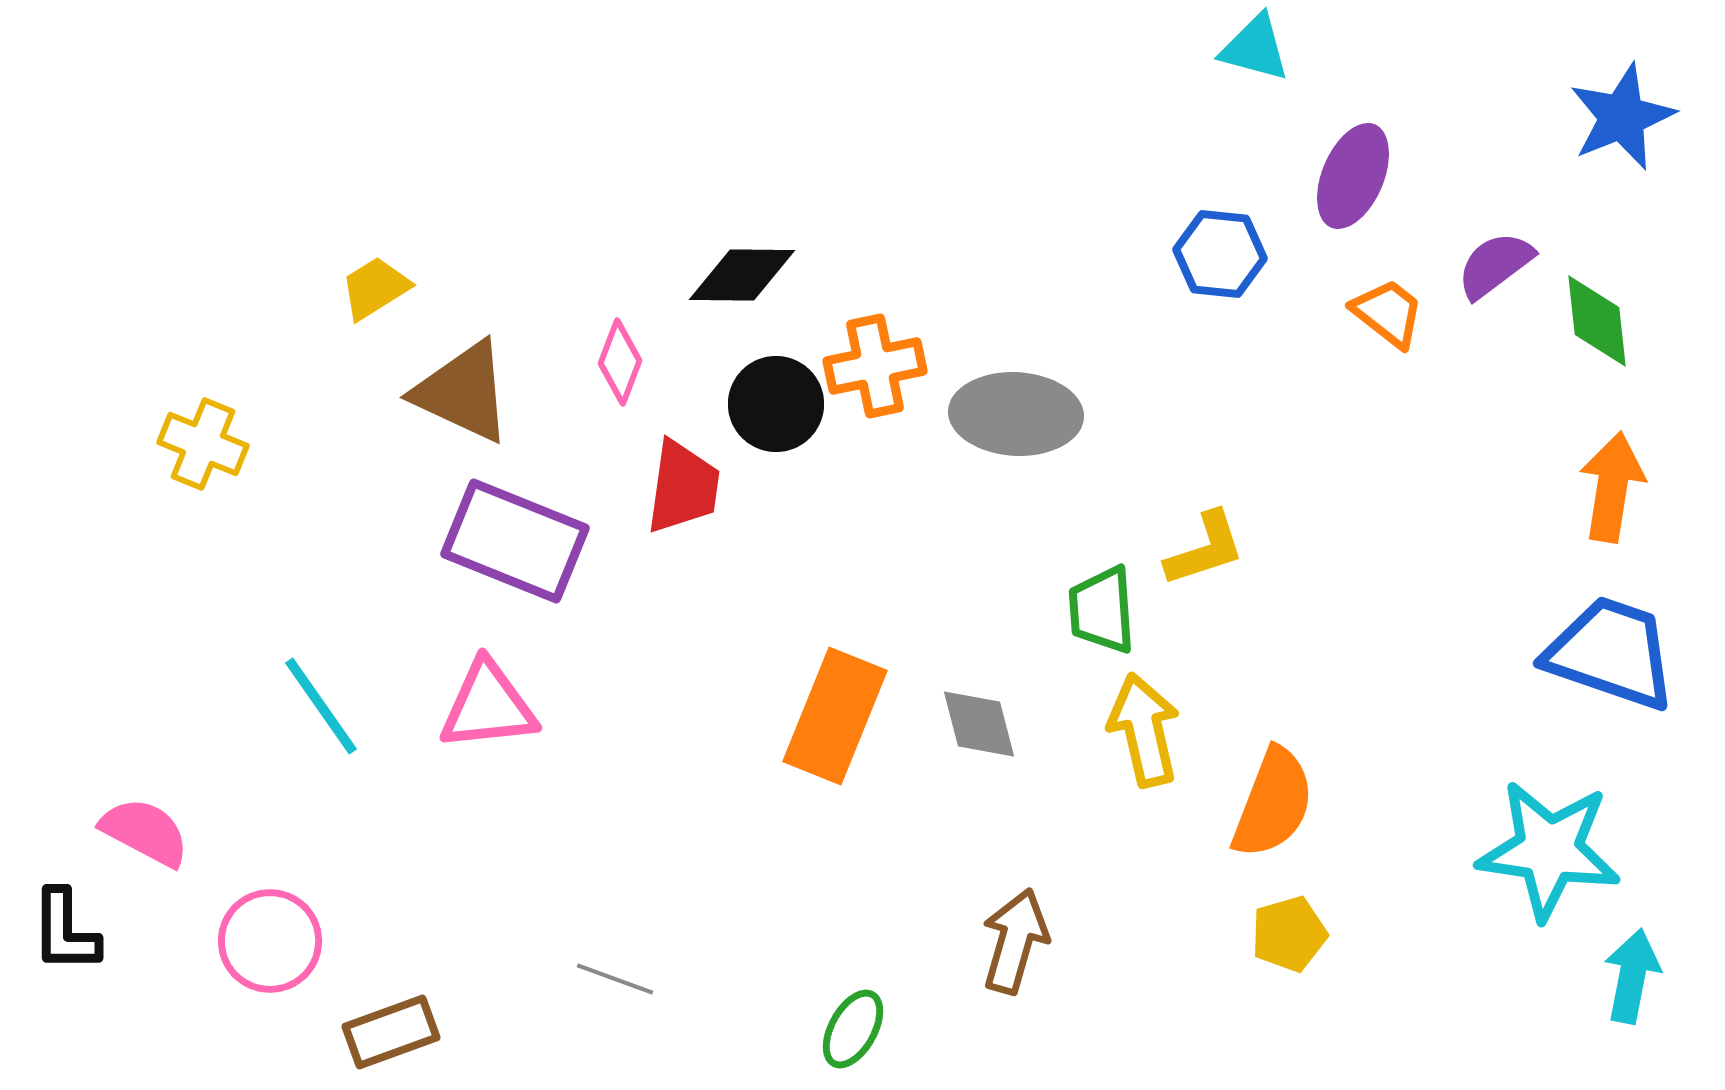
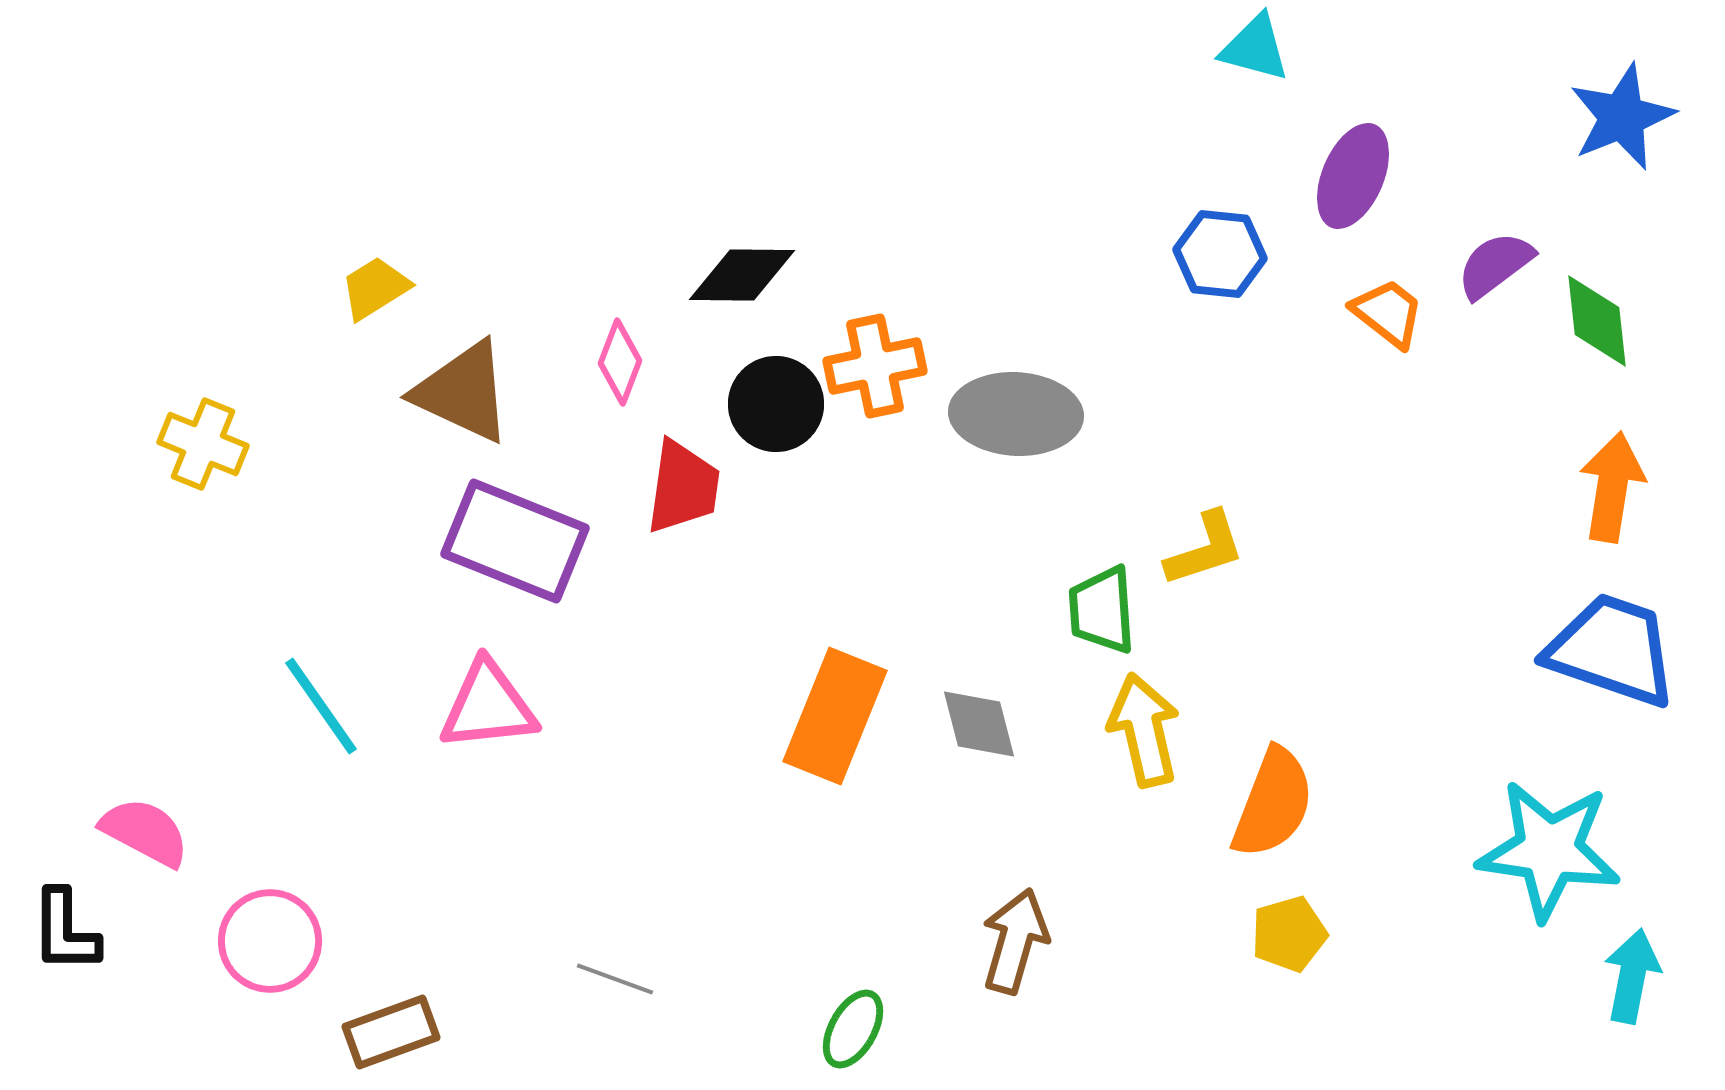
blue trapezoid: moved 1 px right, 3 px up
